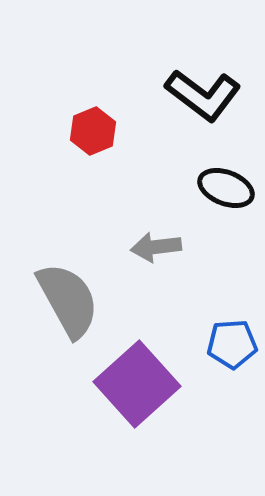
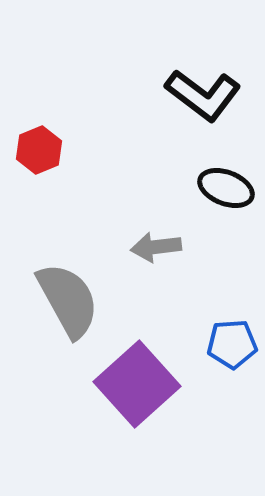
red hexagon: moved 54 px left, 19 px down
